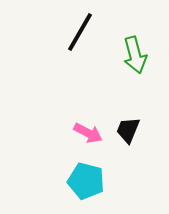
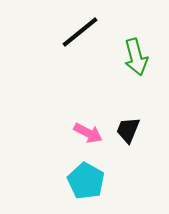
black line: rotated 21 degrees clockwise
green arrow: moved 1 px right, 2 px down
cyan pentagon: rotated 15 degrees clockwise
